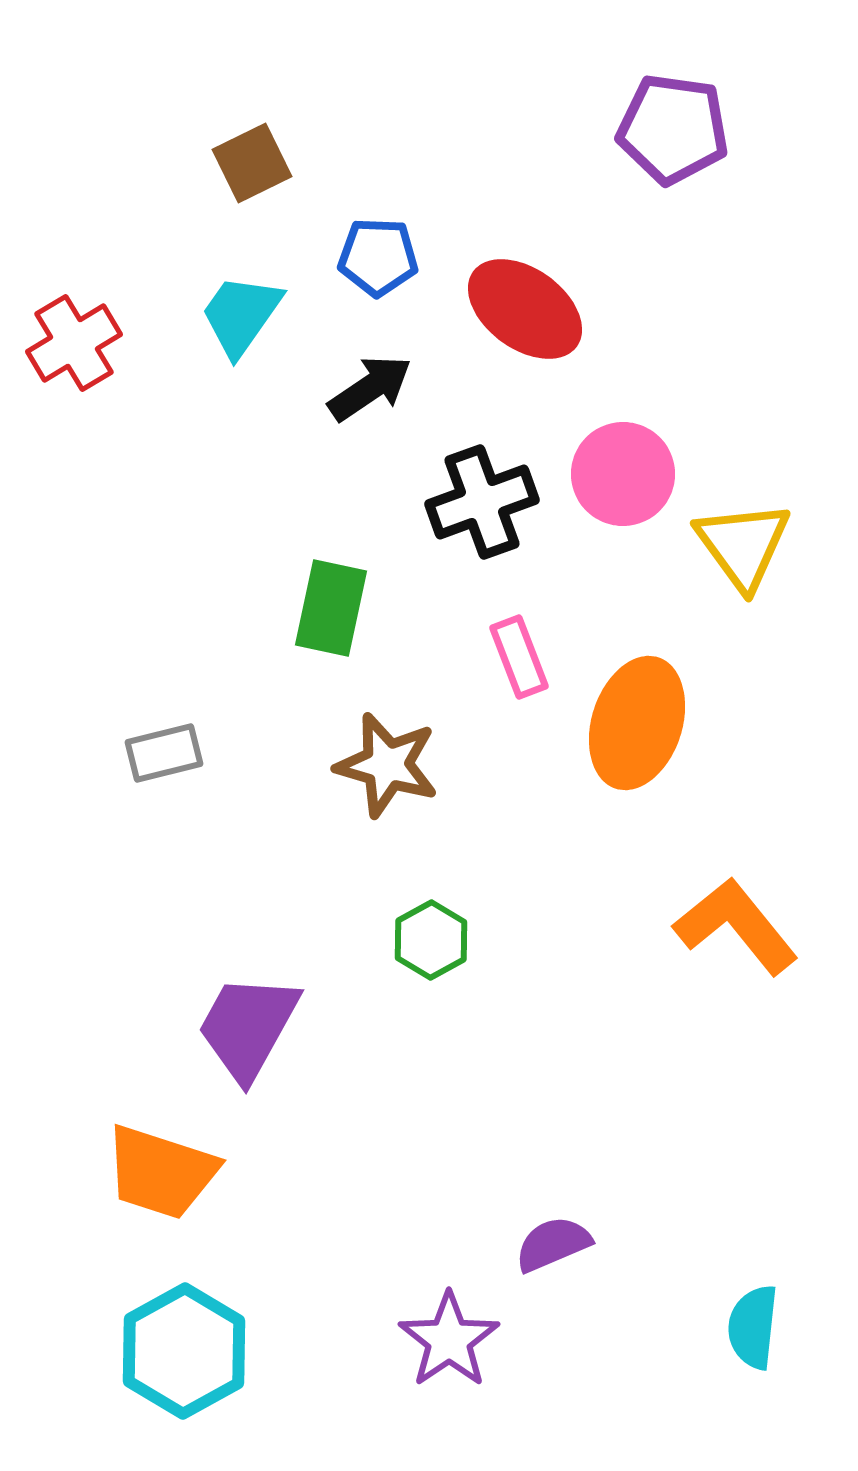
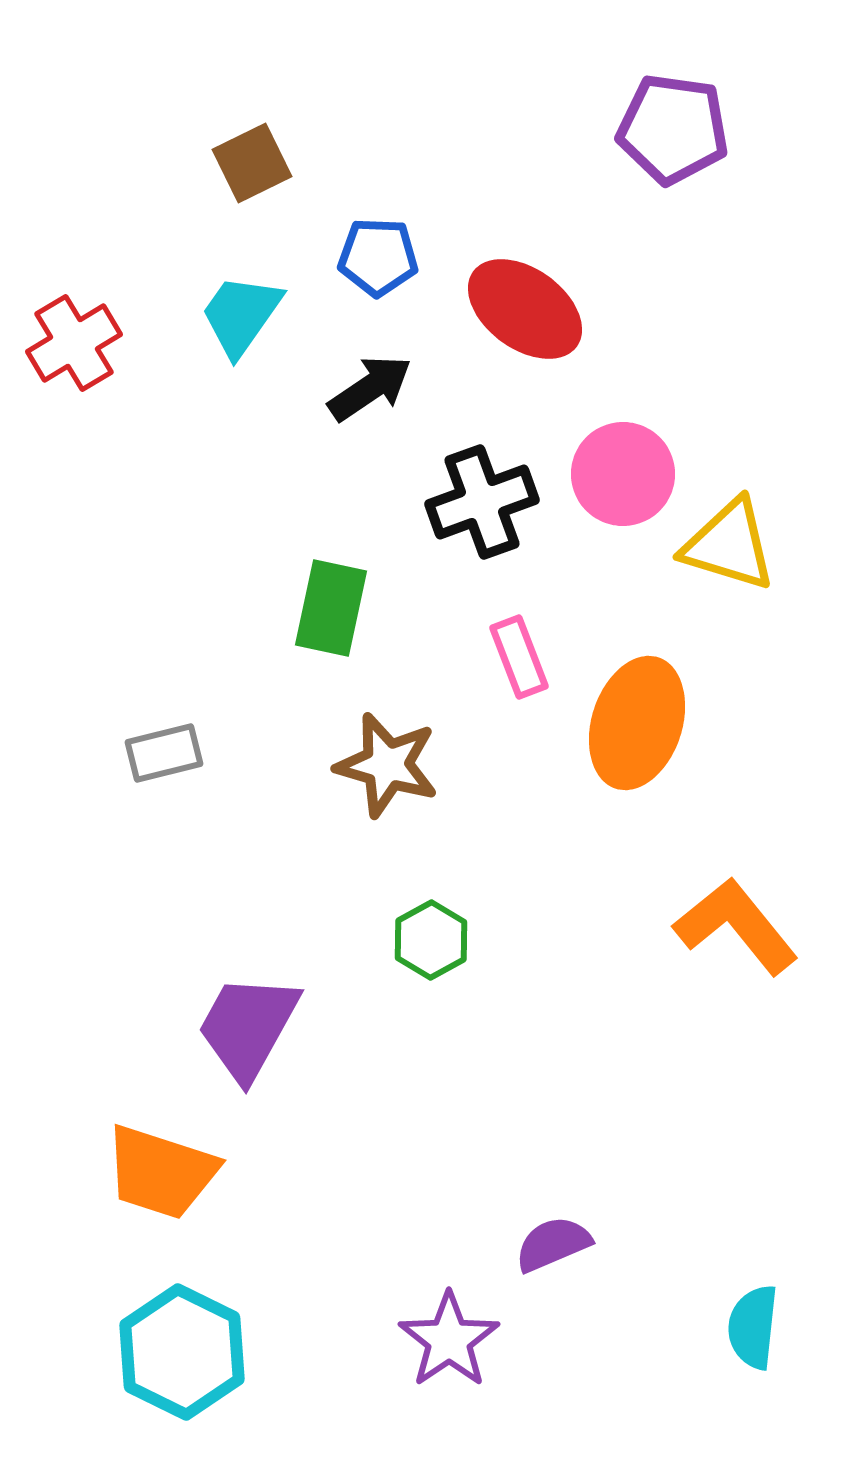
yellow triangle: moved 14 px left; rotated 37 degrees counterclockwise
cyan hexagon: moved 2 px left, 1 px down; rotated 5 degrees counterclockwise
